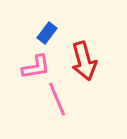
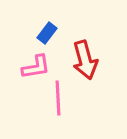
red arrow: moved 1 px right, 1 px up
pink line: moved 1 px right, 1 px up; rotated 20 degrees clockwise
